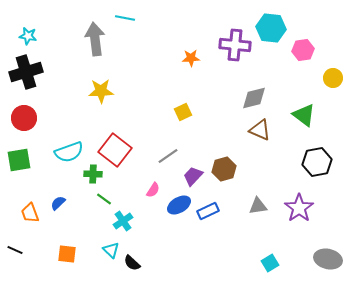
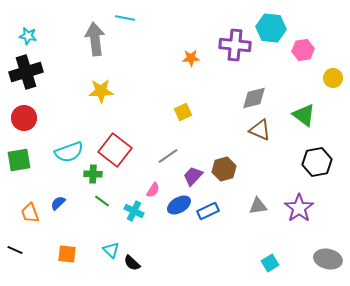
green line: moved 2 px left, 2 px down
cyan cross: moved 11 px right, 10 px up; rotated 30 degrees counterclockwise
